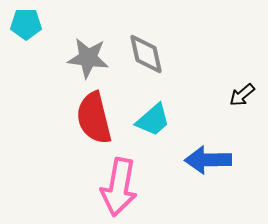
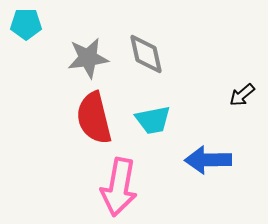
gray star: rotated 15 degrees counterclockwise
cyan trapezoid: rotated 30 degrees clockwise
